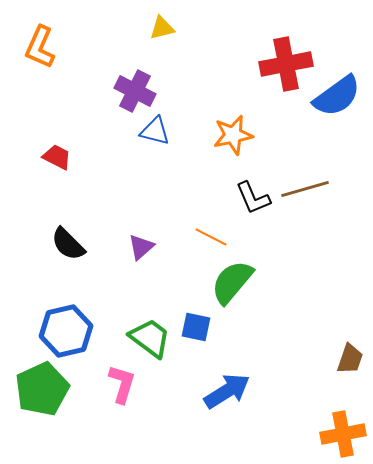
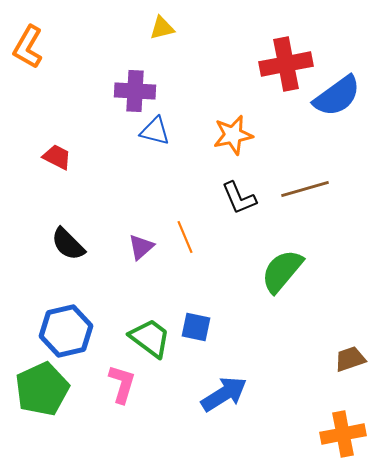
orange L-shape: moved 12 px left; rotated 6 degrees clockwise
purple cross: rotated 24 degrees counterclockwise
black L-shape: moved 14 px left
orange line: moved 26 px left; rotated 40 degrees clockwise
green semicircle: moved 50 px right, 11 px up
brown trapezoid: rotated 128 degrees counterclockwise
blue arrow: moved 3 px left, 3 px down
